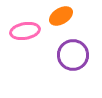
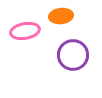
orange ellipse: rotated 25 degrees clockwise
